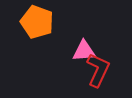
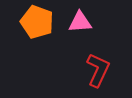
pink triangle: moved 4 px left, 29 px up
